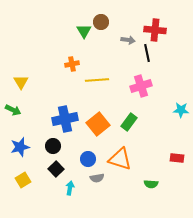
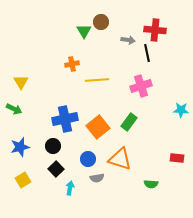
green arrow: moved 1 px right, 1 px up
orange square: moved 3 px down
